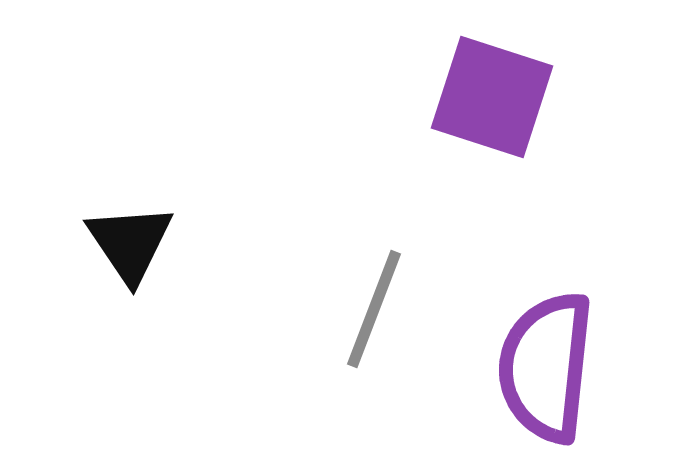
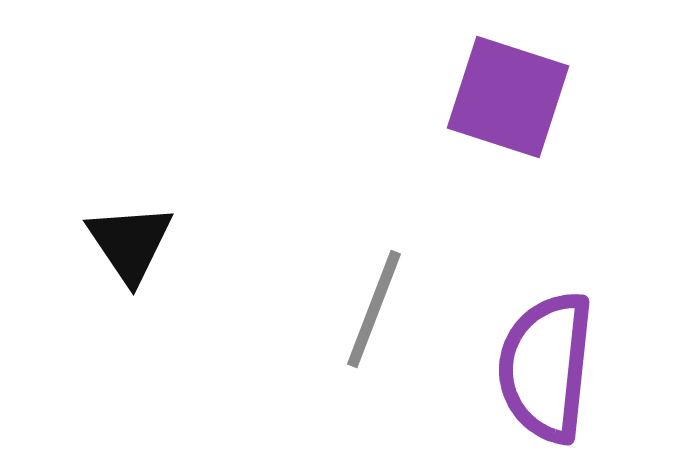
purple square: moved 16 px right
